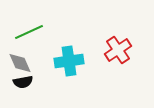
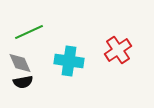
cyan cross: rotated 16 degrees clockwise
